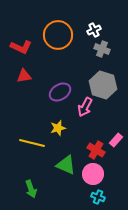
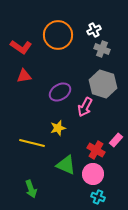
red L-shape: rotated 10 degrees clockwise
gray hexagon: moved 1 px up
